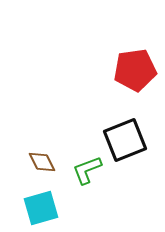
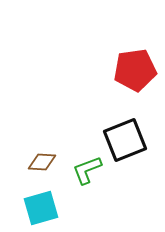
brown diamond: rotated 60 degrees counterclockwise
